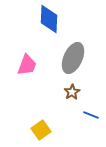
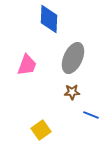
brown star: rotated 28 degrees clockwise
